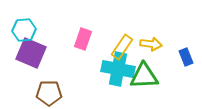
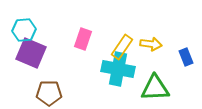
green triangle: moved 11 px right, 12 px down
